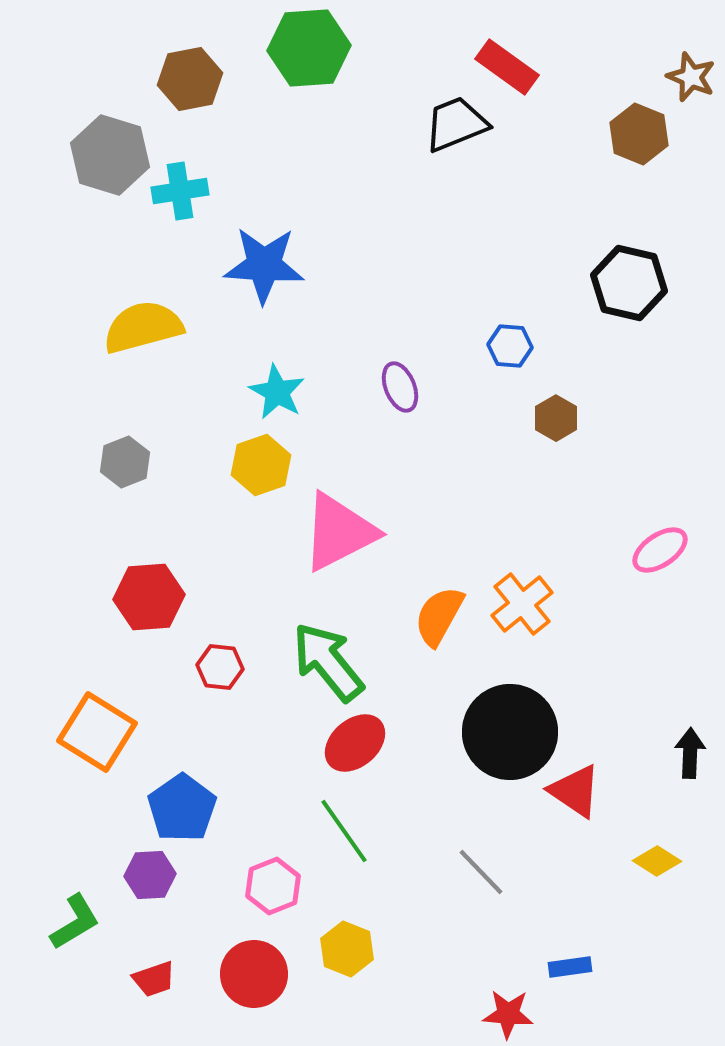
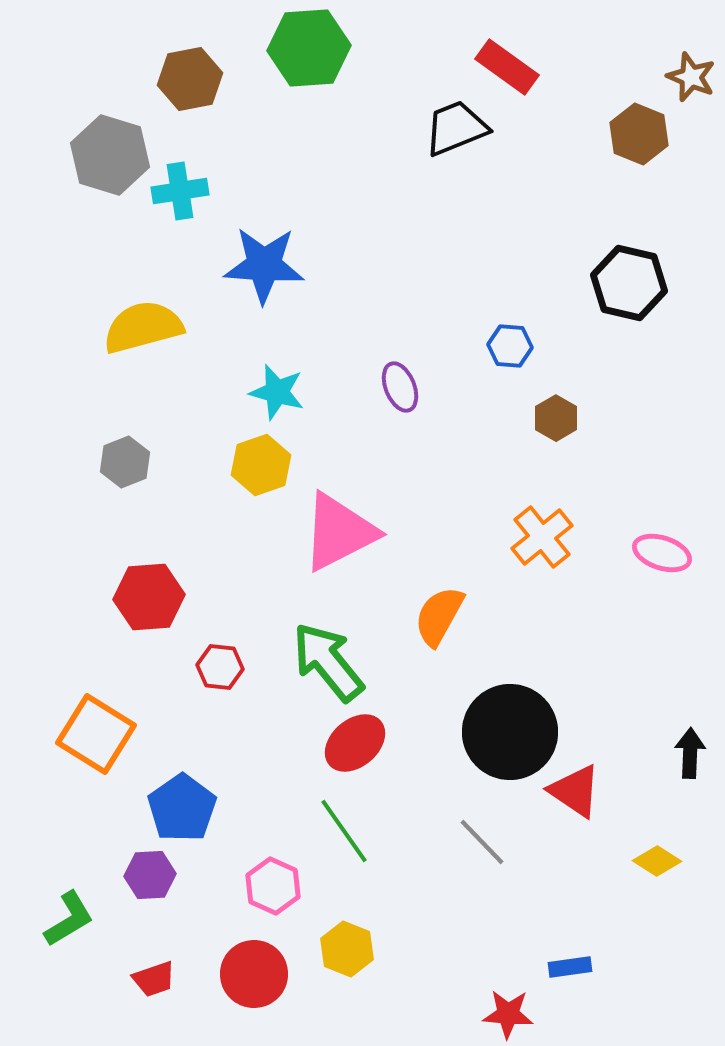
black trapezoid at (456, 124): moved 4 px down
cyan star at (277, 392): rotated 14 degrees counterclockwise
pink ellipse at (660, 550): moved 2 px right, 3 px down; rotated 52 degrees clockwise
orange cross at (522, 604): moved 20 px right, 67 px up
orange square at (97, 732): moved 1 px left, 2 px down
gray line at (481, 872): moved 1 px right, 30 px up
pink hexagon at (273, 886): rotated 14 degrees counterclockwise
green L-shape at (75, 922): moved 6 px left, 3 px up
